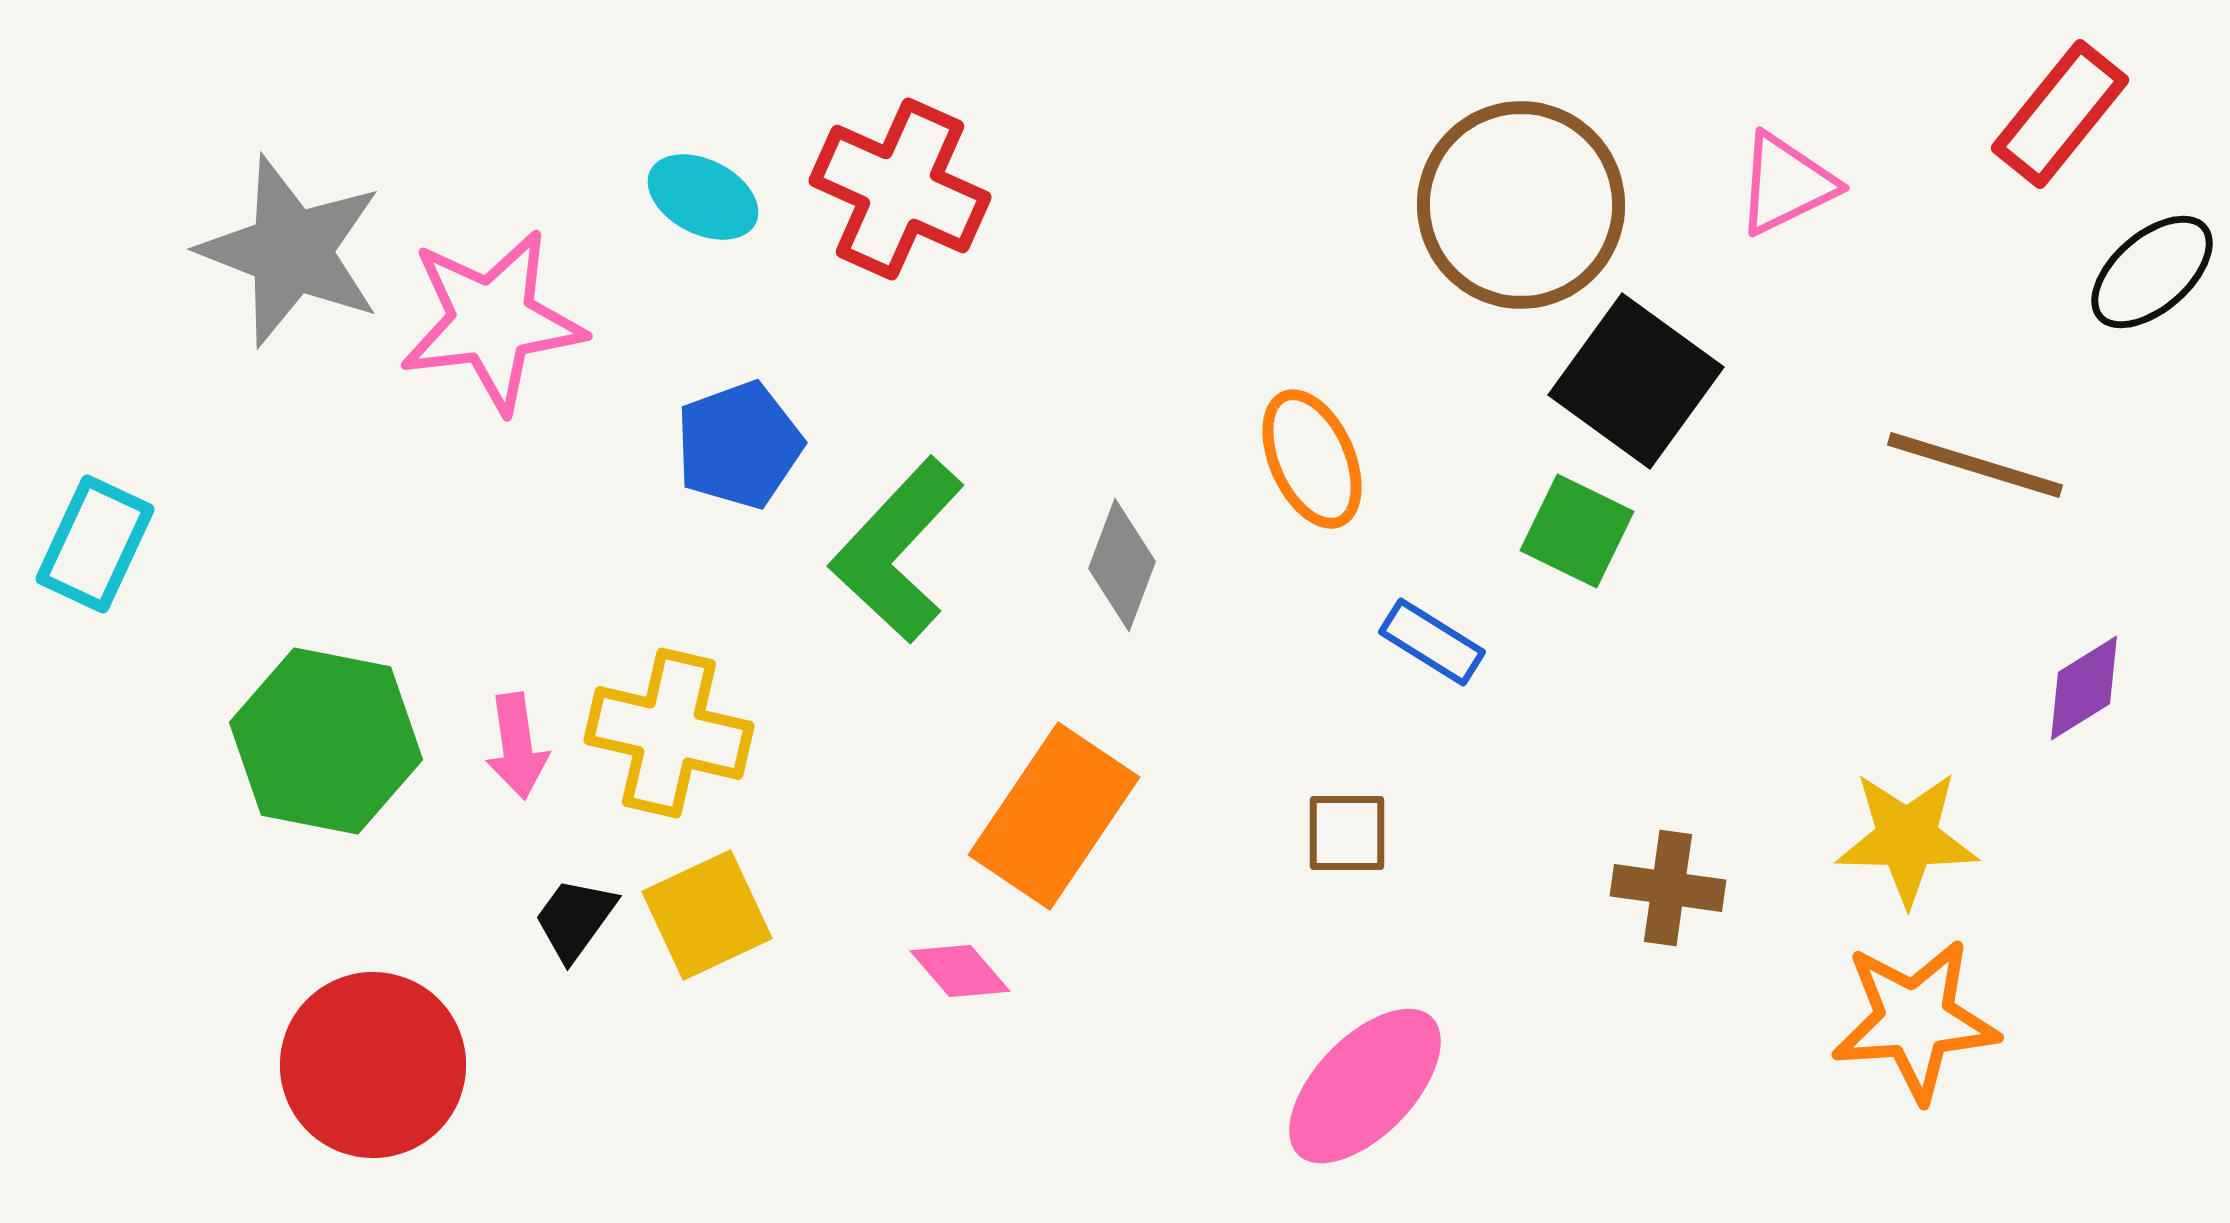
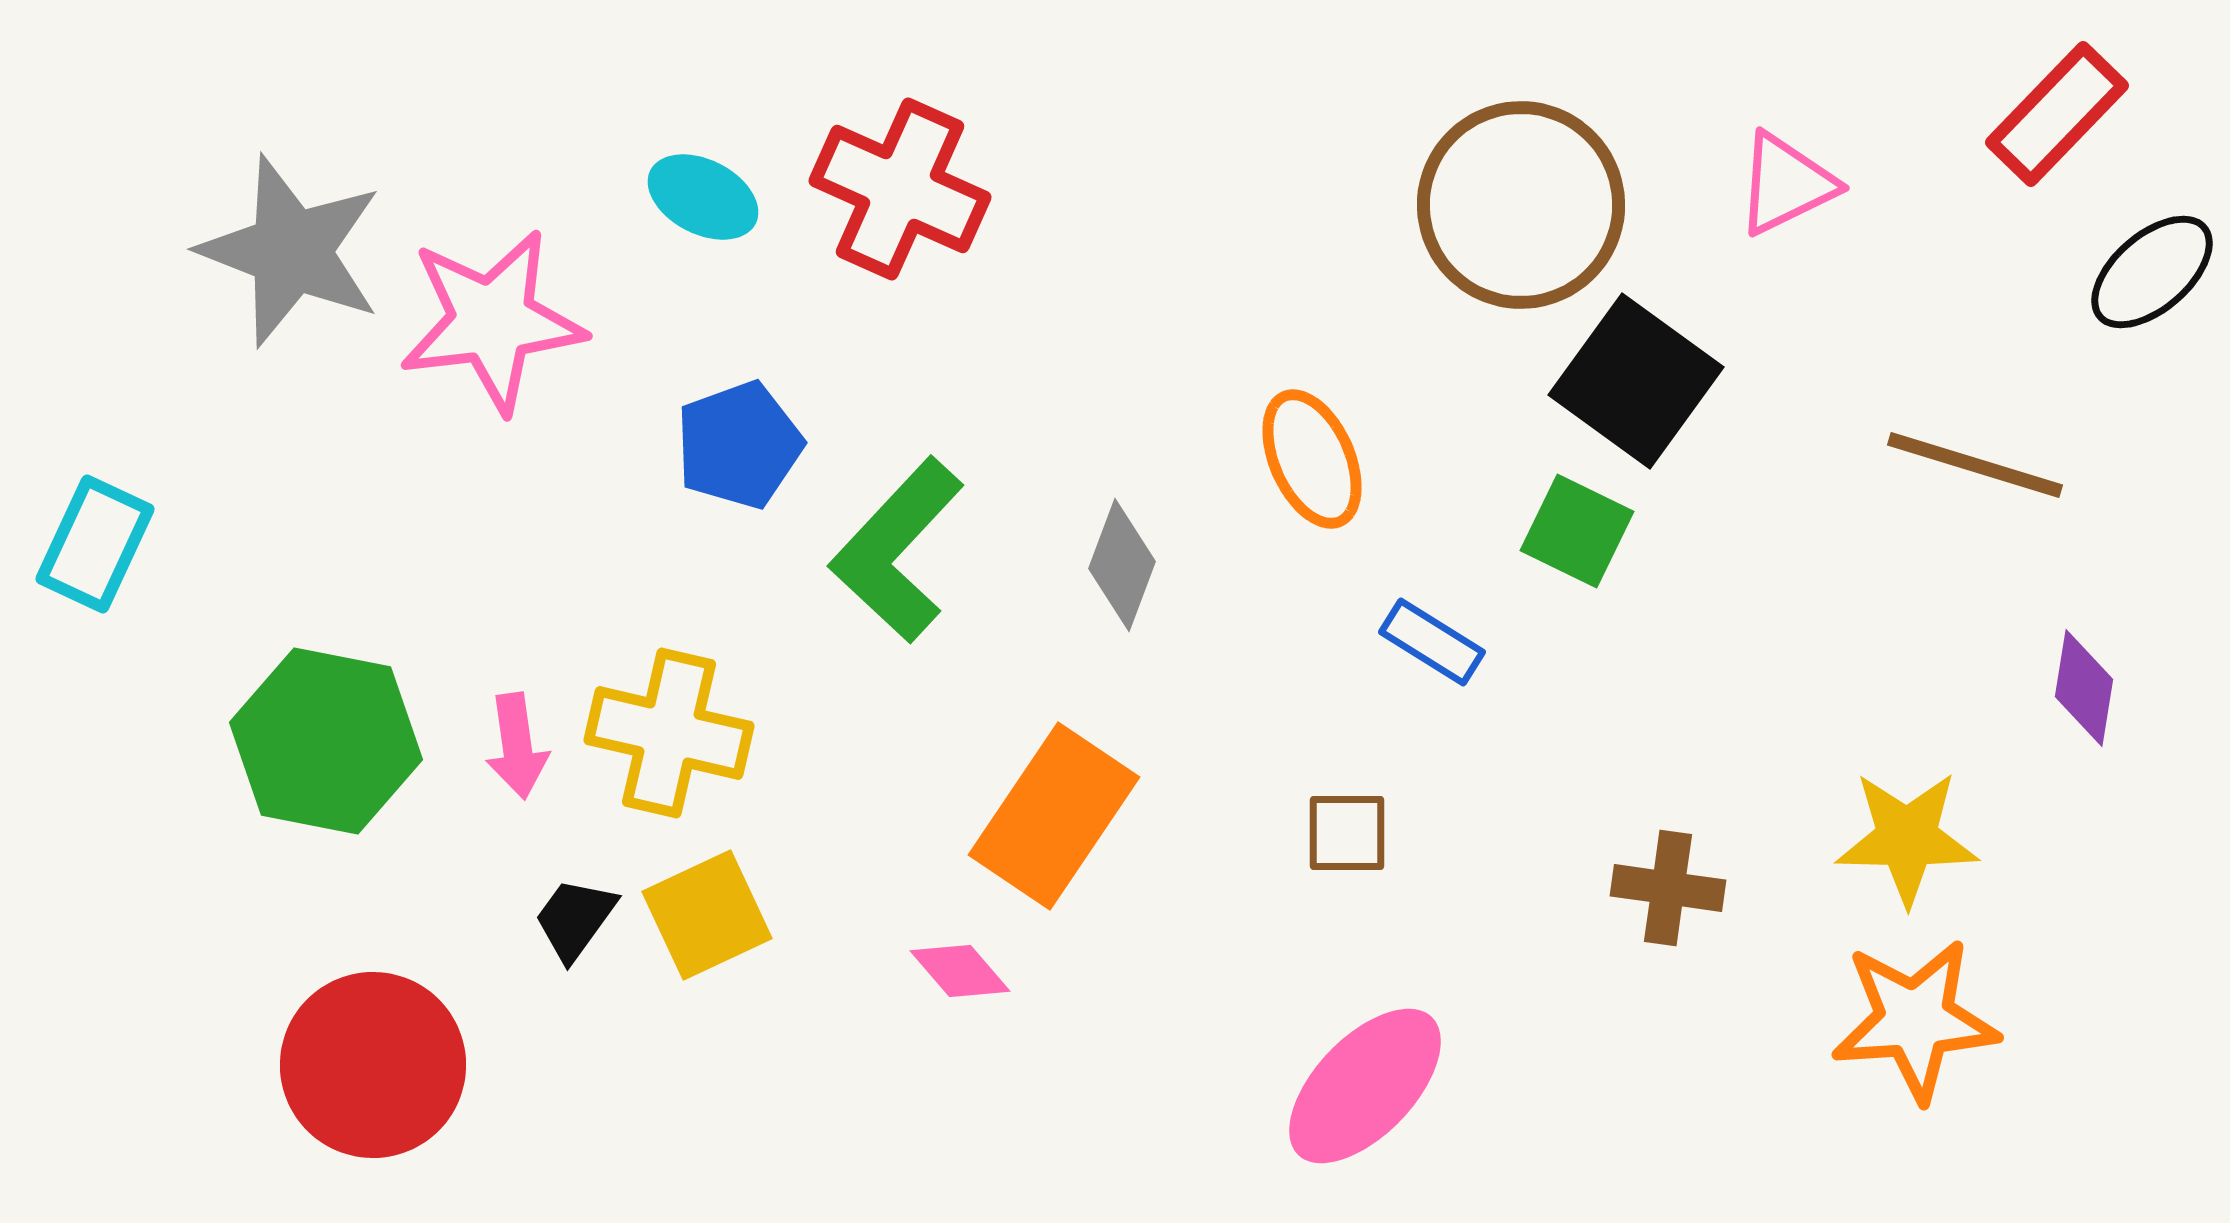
red rectangle: moved 3 px left; rotated 5 degrees clockwise
purple diamond: rotated 49 degrees counterclockwise
